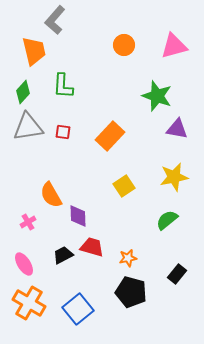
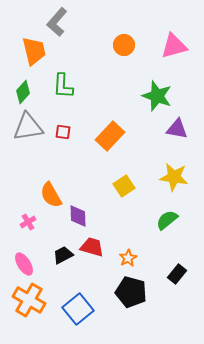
gray L-shape: moved 2 px right, 2 px down
yellow star: rotated 20 degrees clockwise
orange star: rotated 18 degrees counterclockwise
orange cross: moved 3 px up
